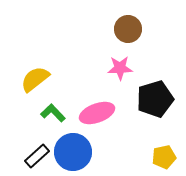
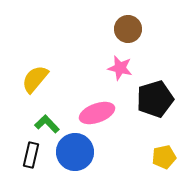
pink star: rotated 15 degrees clockwise
yellow semicircle: rotated 12 degrees counterclockwise
green L-shape: moved 6 px left, 11 px down
blue circle: moved 2 px right
black rectangle: moved 6 px left, 1 px up; rotated 35 degrees counterclockwise
